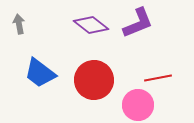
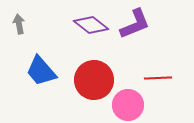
purple L-shape: moved 3 px left, 1 px down
blue trapezoid: moved 1 px right, 2 px up; rotated 12 degrees clockwise
red line: rotated 8 degrees clockwise
pink circle: moved 10 px left
